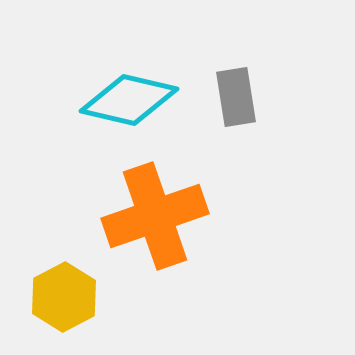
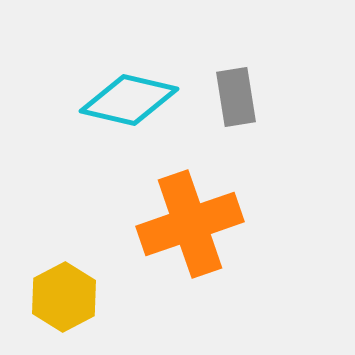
orange cross: moved 35 px right, 8 px down
